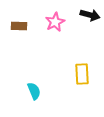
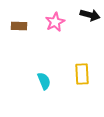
cyan semicircle: moved 10 px right, 10 px up
